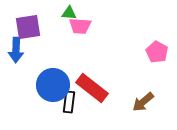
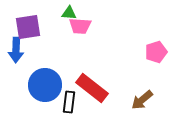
pink pentagon: moved 1 px left; rotated 25 degrees clockwise
blue circle: moved 8 px left
brown arrow: moved 1 px left, 2 px up
